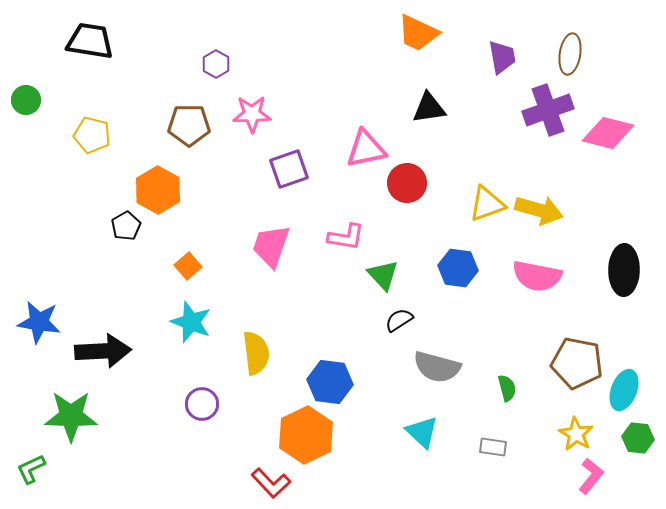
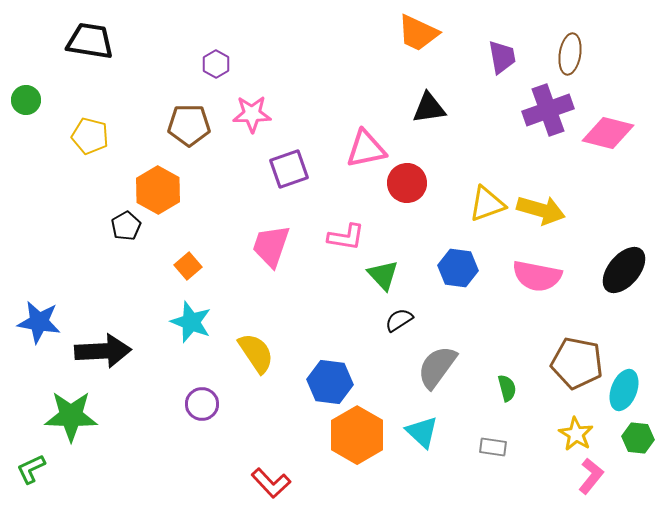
yellow pentagon at (92, 135): moved 2 px left, 1 px down
yellow arrow at (539, 210): moved 2 px right
black ellipse at (624, 270): rotated 39 degrees clockwise
yellow semicircle at (256, 353): rotated 27 degrees counterclockwise
gray semicircle at (437, 367): rotated 111 degrees clockwise
orange hexagon at (306, 435): moved 51 px right; rotated 4 degrees counterclockwise
